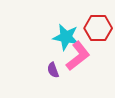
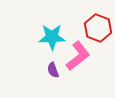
red hexagon: rotated 20 degrees clockwise
cyan star: moved 14 px left; rotated 12 degrees counterclockwise
